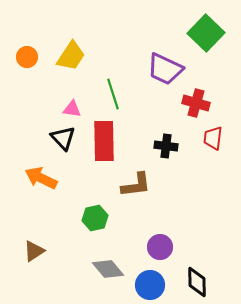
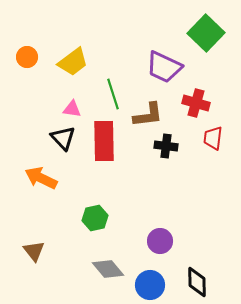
yellow trapezoid: moved 2 px right, 6 px down; rotated 20 degrees clockwise
purple trapezoid: moved 1 px left, 2 px up
brown L-shape: moved 12 px right, 70 px up
purple circle: moved 6 px up
brown triangle: rotated 35 degrees counterclockwise
